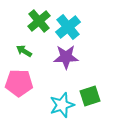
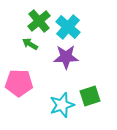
cyan cross: rotated 10 degrees counterclockwise
green arrow: moved 6 px right, 7 px up
